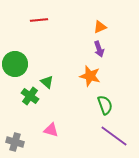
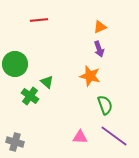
pink triangle: moved 29 px right, 7 px down; rotated 14 degrees counterclockwise
